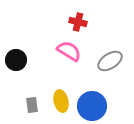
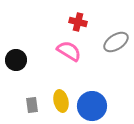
gray ellipse: moved 6 px right, 19 px up
